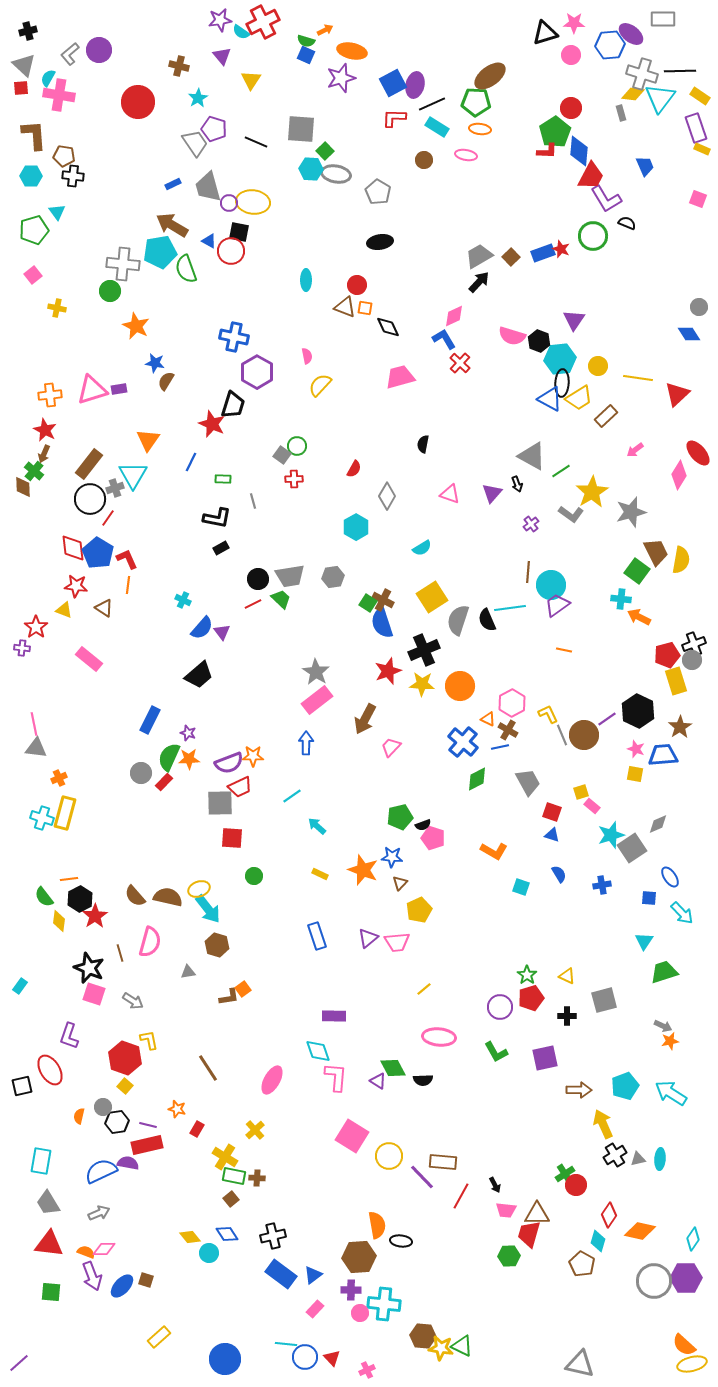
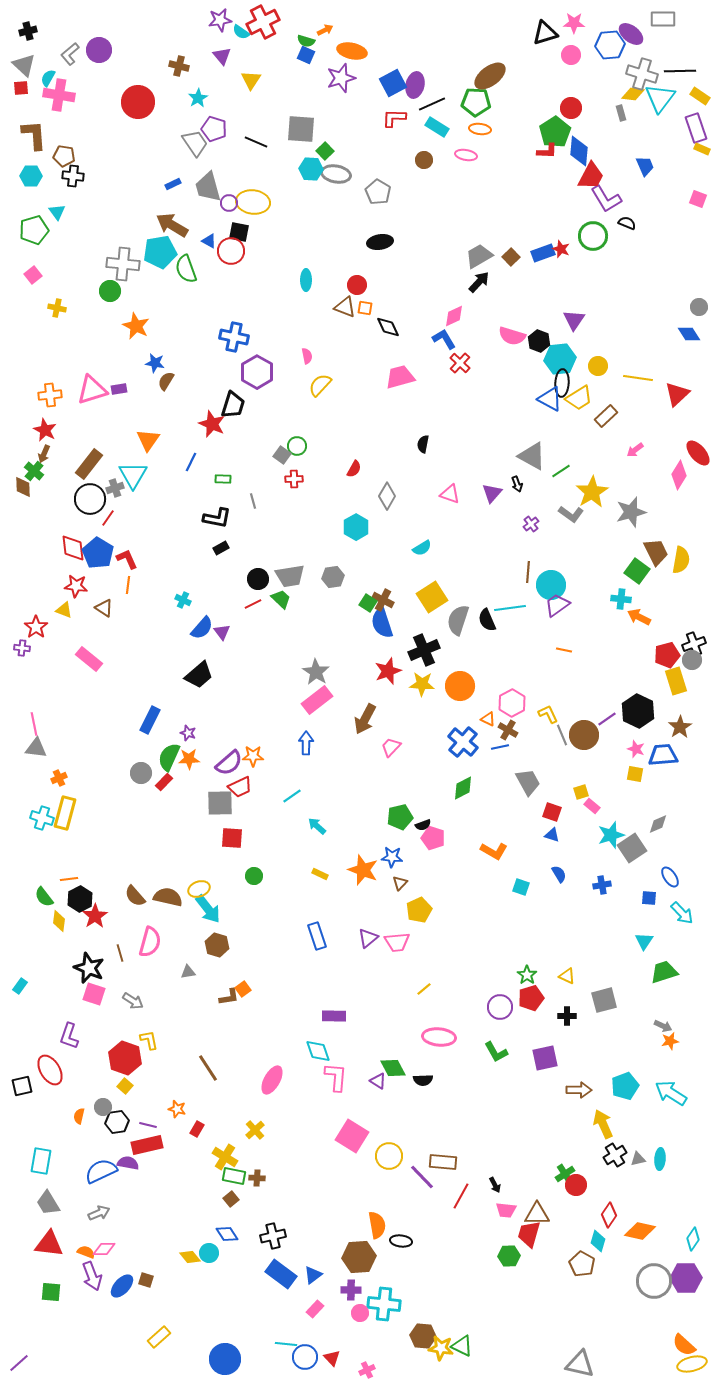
purple semicircle at (229, 763): rotated 20 degrees counterclockwise
green diamond at (477, 779): moved 14 px left, 9 px down
yellow diamond at (190, 1237): moved 20 px down
